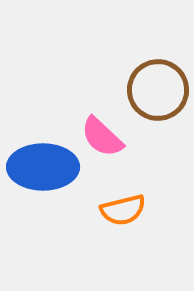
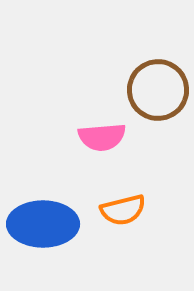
pink semicircle: rotated 48 degrees counterclockwise
blue ellipse: moved 57 px down
